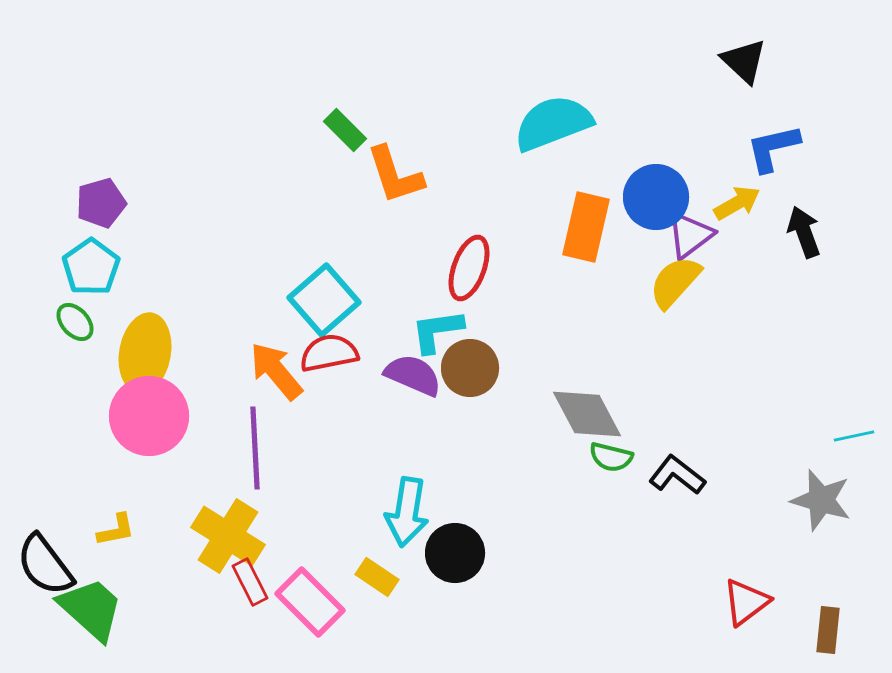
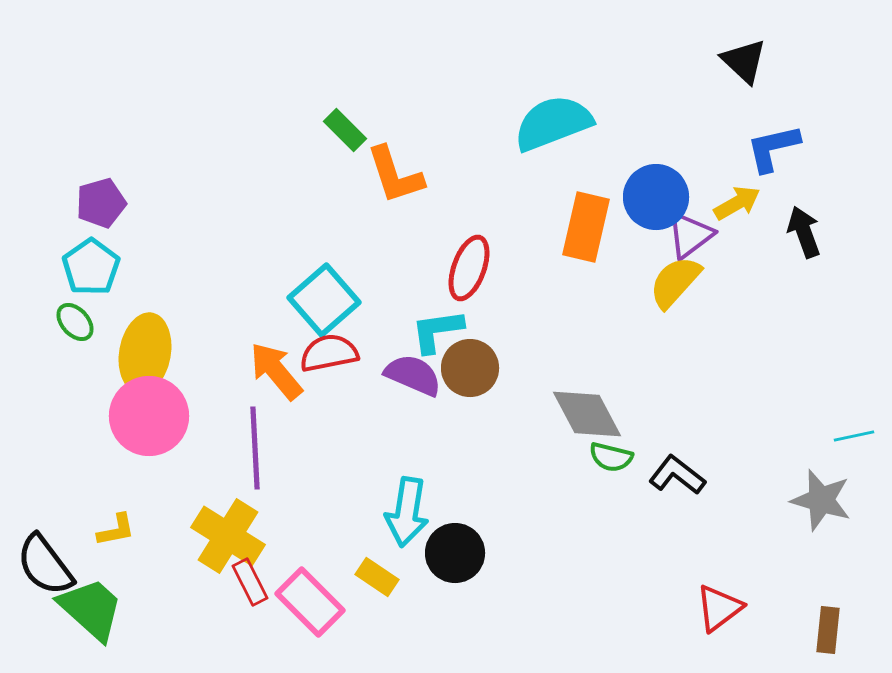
red triangle: moved 27 px left, 6 px down
